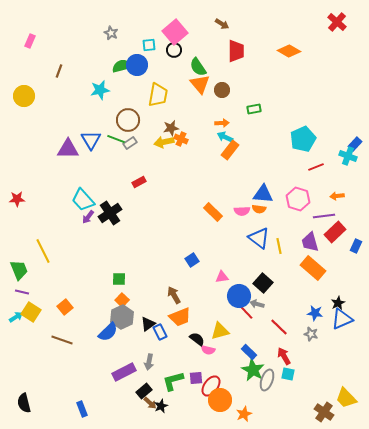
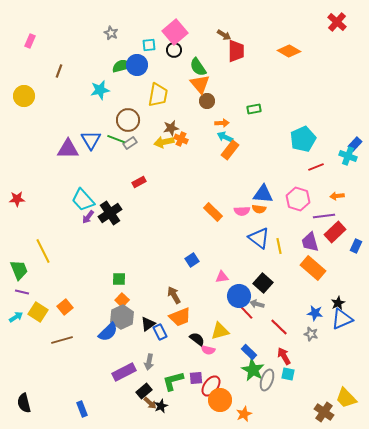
brown arrow at (222, 24): moved 2 px right, 11 px down
brown circle at (222, 90): moved 15 px left, 11 px down
yellow square at (31, 312): moved 7 px right
brown line at (62, 340): rotated 35 degrees counterclockwise
